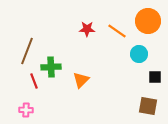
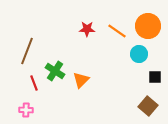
orange circle: moved 5 px down
green cross: moved 4 px right, 4 px down; rotated 36 degrees clockwise
red line: moved 2 px down
brown square: rotated 30 degrees clockwise
